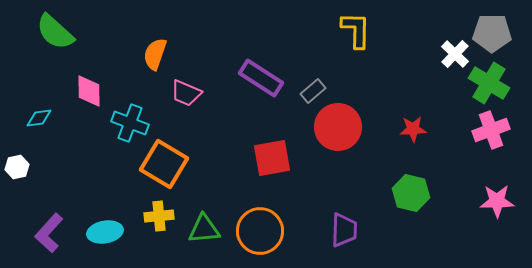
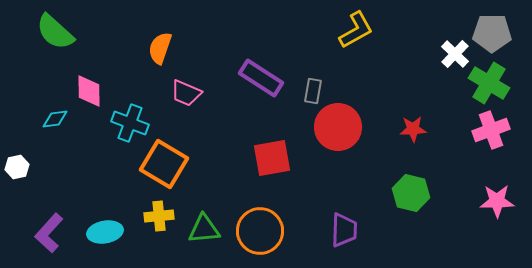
yellow L-shape: rotated 60 degrees clockwise
orange semicircle: moved 5 px right, 6 px up
gray rectangle: rotated 40 degrees counterclockwise
cyan diamond: moved 16 px right, 1 px down
